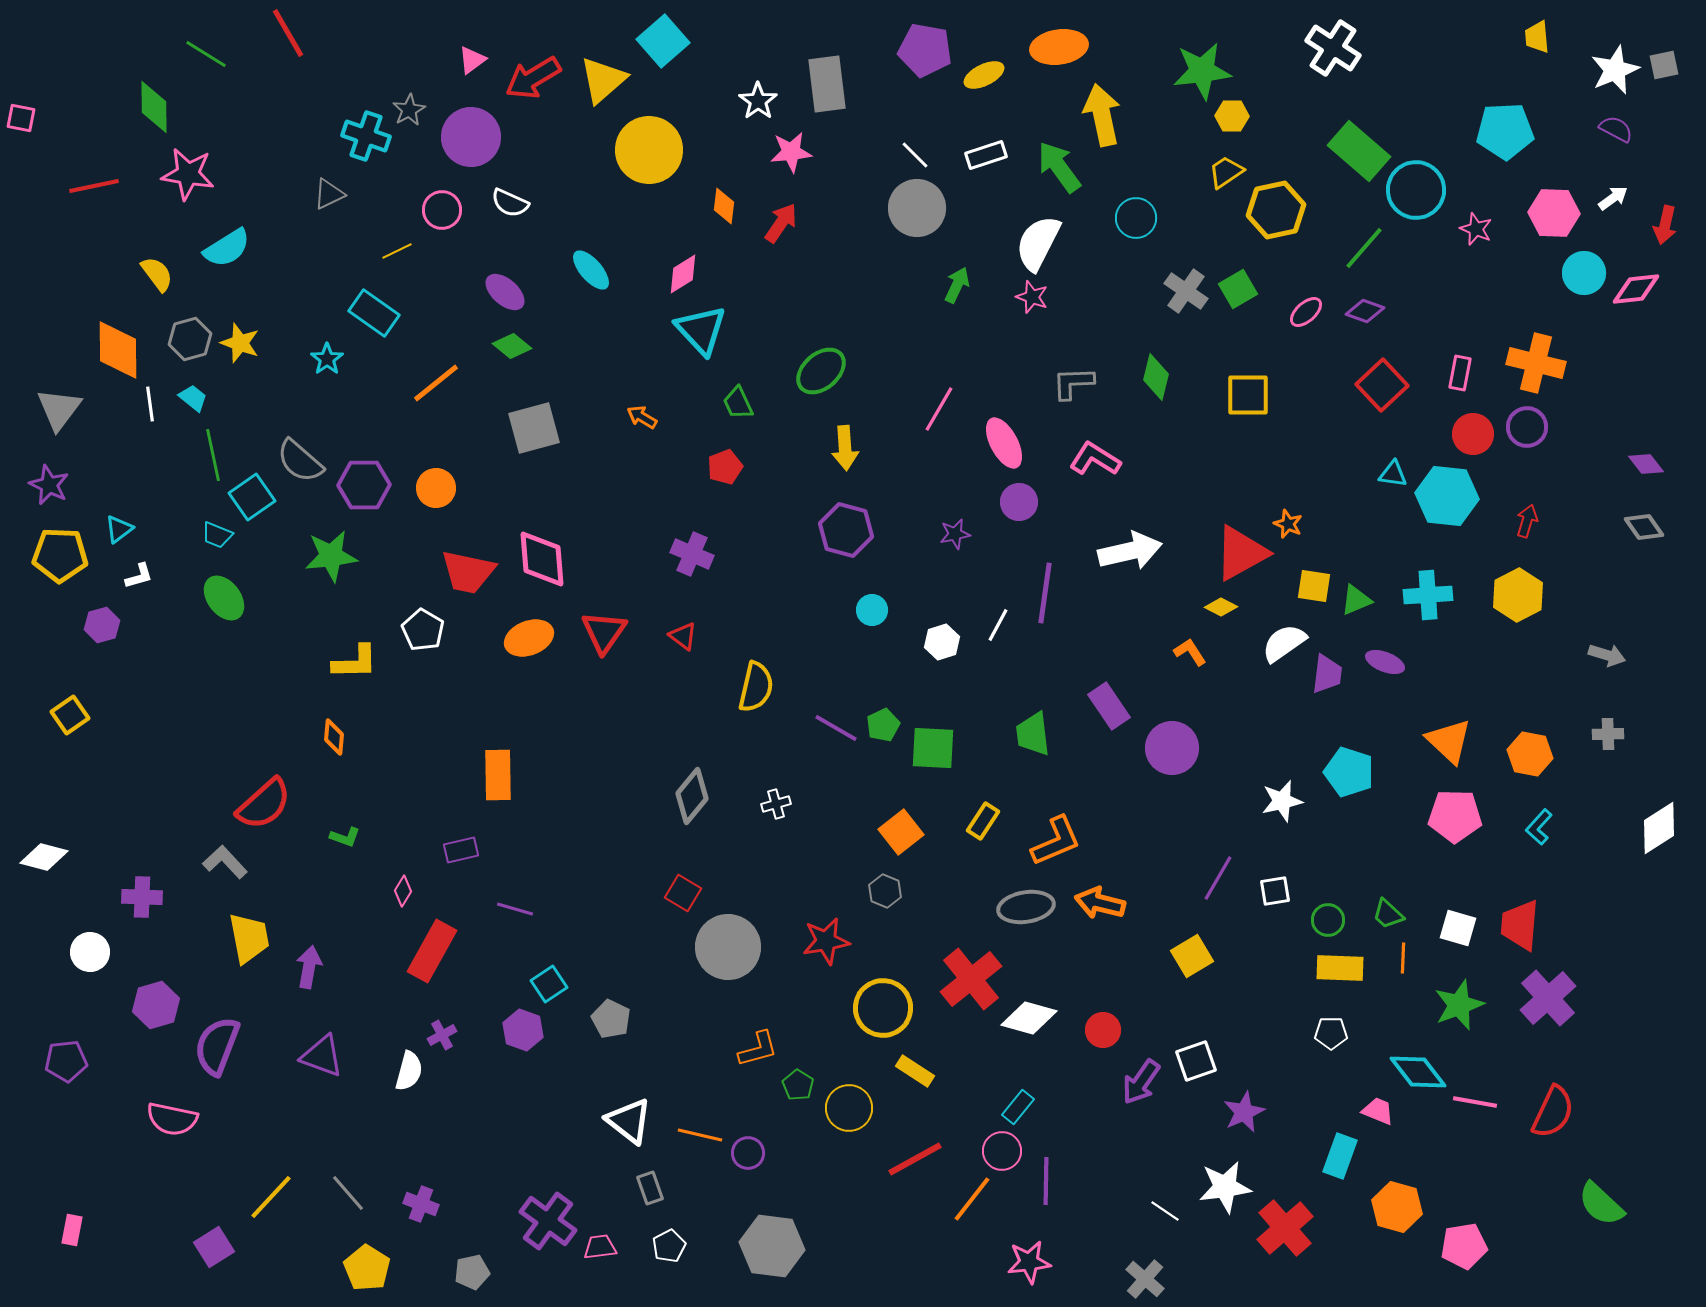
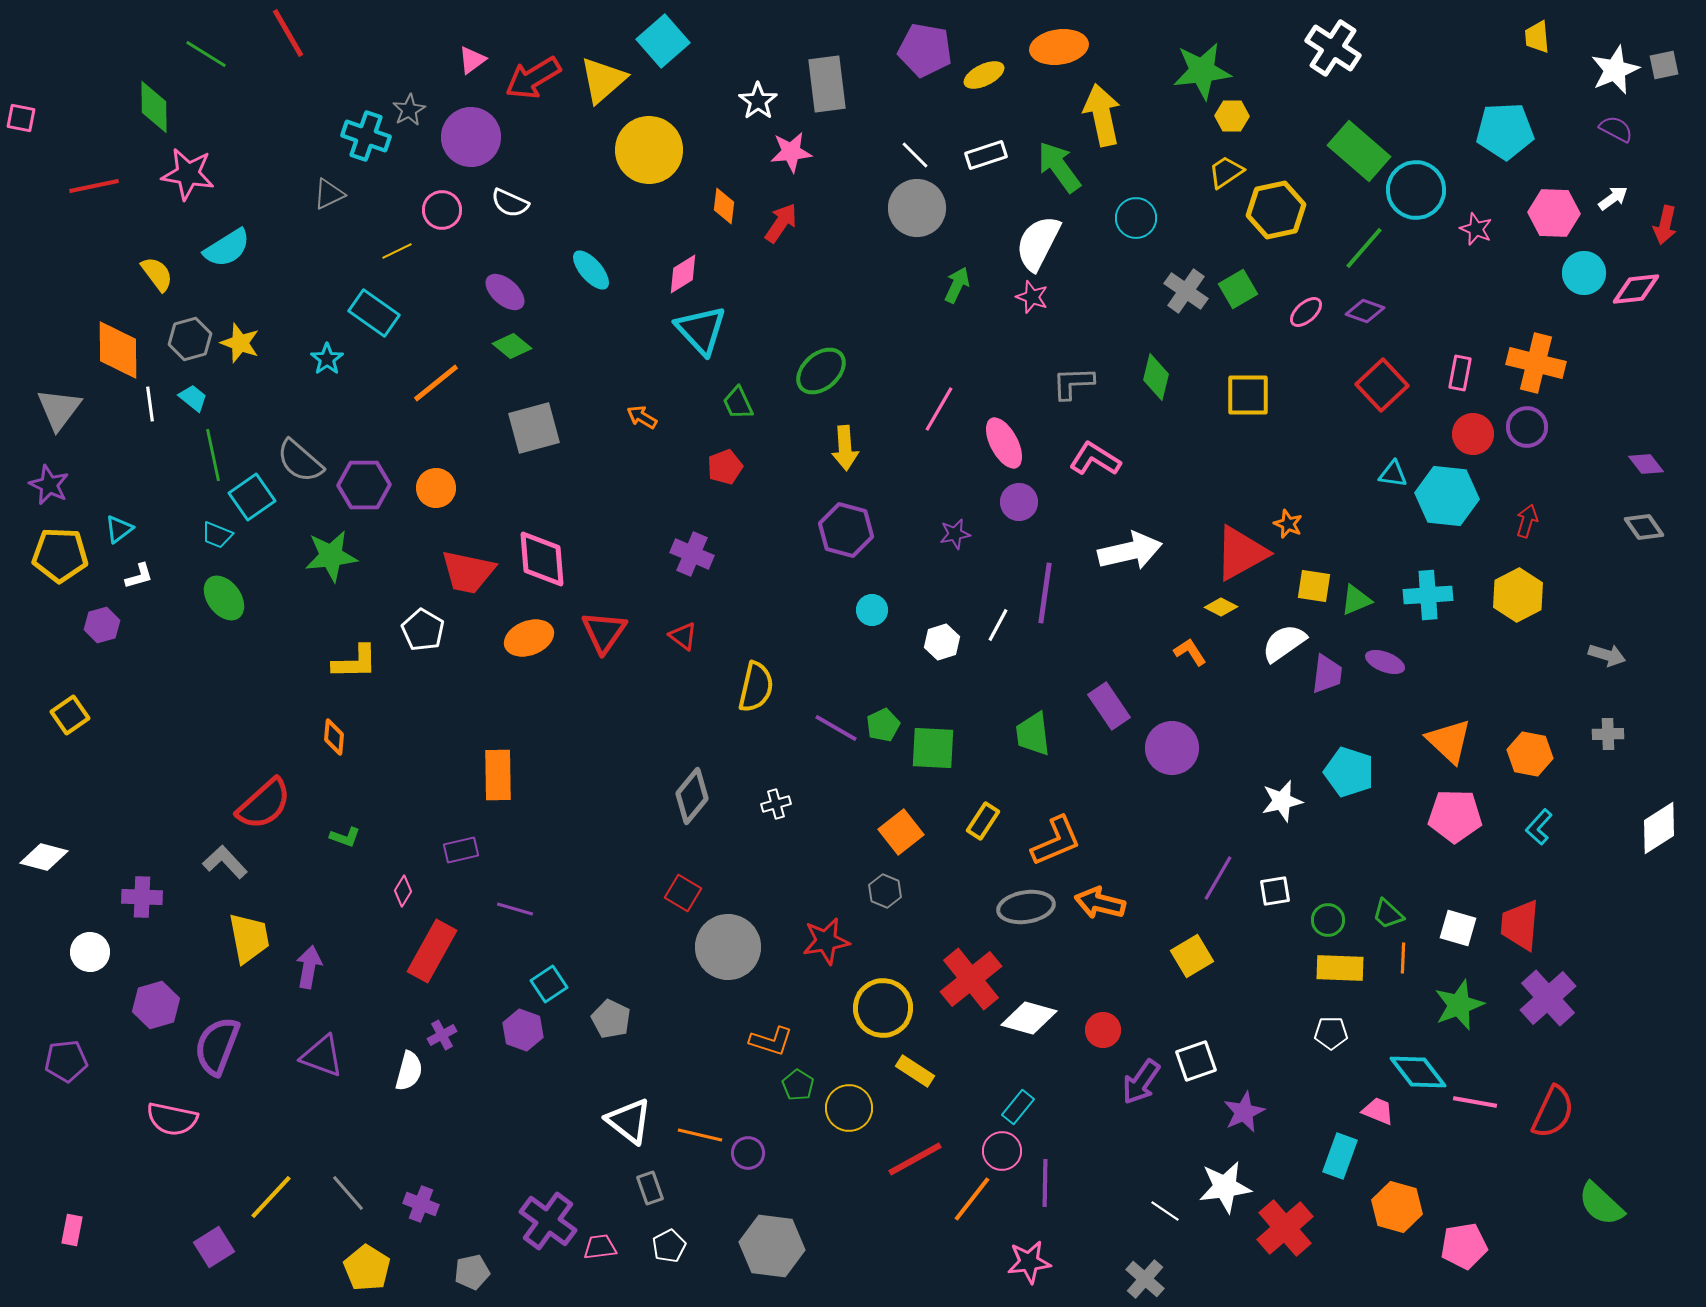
orange L-shape at (758, 1049): moved 13 px right, 8 px up; rotated 33 degrees clockwise
purple line at (1046, 1181): moved 1 px left, 2 px down
